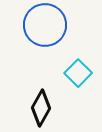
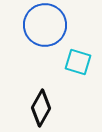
cyan square: moved 11 px up; rotated 28 degrees counterclockwise
